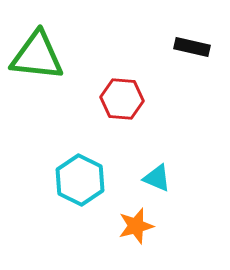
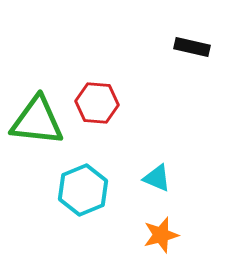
green triangle: moved 65 px down
red hexagon: moved 25 px left, 4 px down
cyan hexagon: moved 3 px right, 10 px down; rotated 12 degrees clockwise
orange star: moved 25 px right, 9 px down
